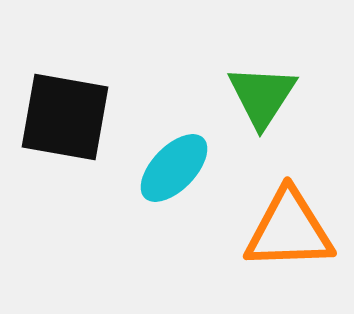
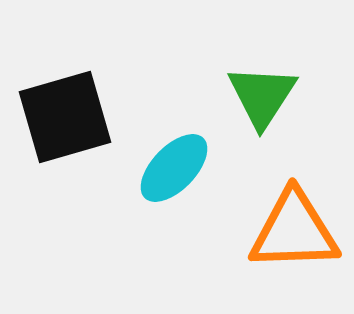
black square: rotated 26 degrees counterclockwise
orange triangle: moved 5 px right, 1 px down
